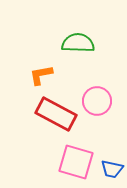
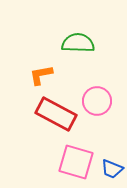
blue trapezoid: rotated 10 degrees clockwise
